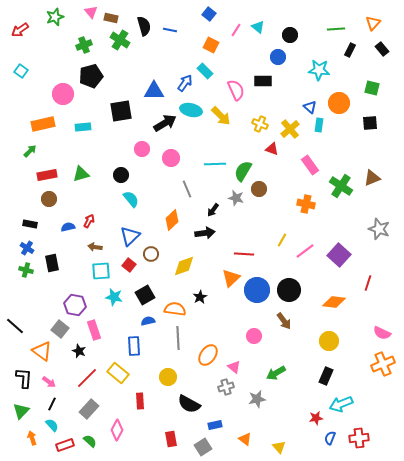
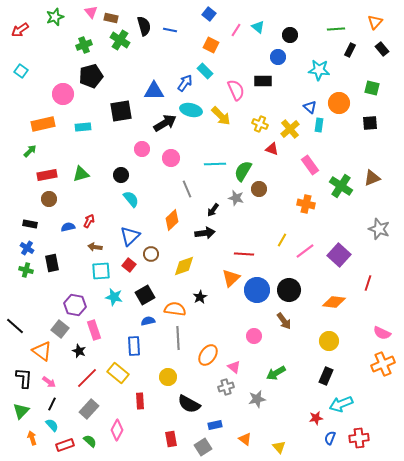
orange triangle at (373, 23): moved 2 px right, 1 px up
